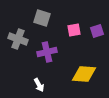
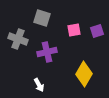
yellow diamond: rotated 65 degrees counterclockwise
